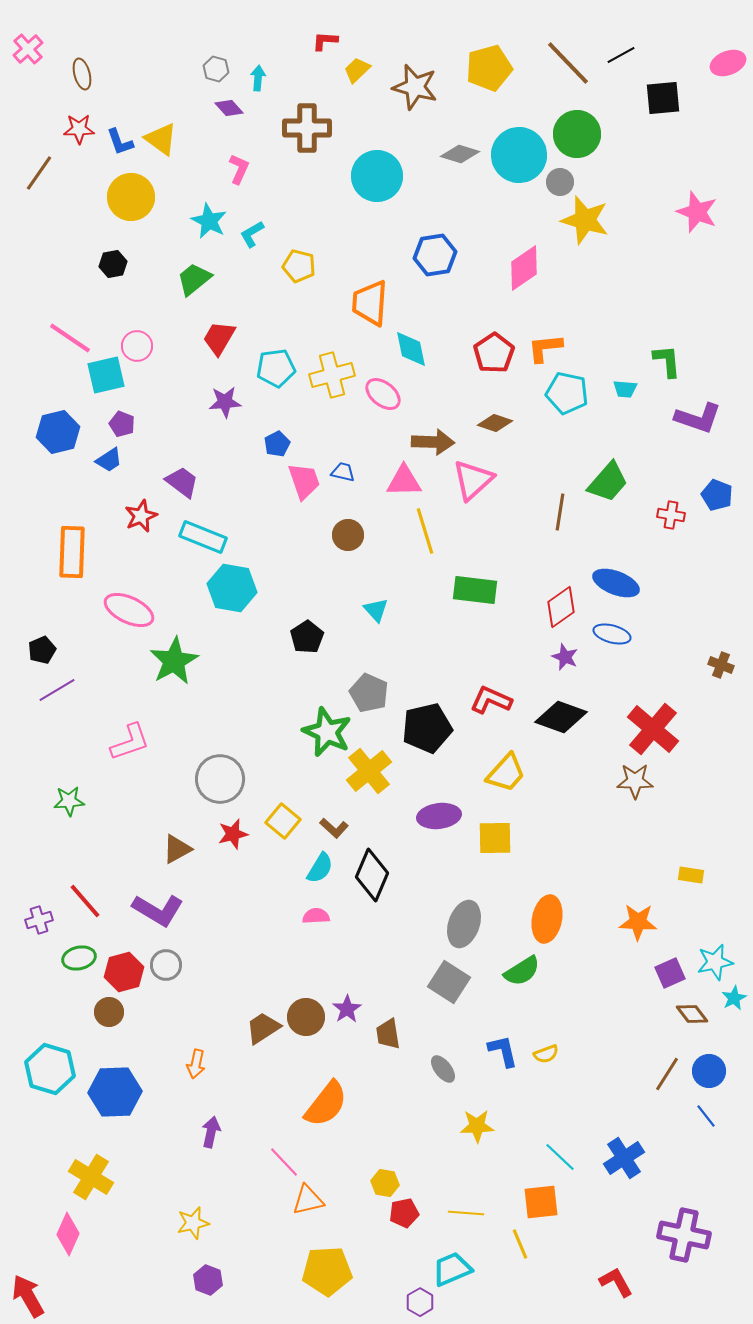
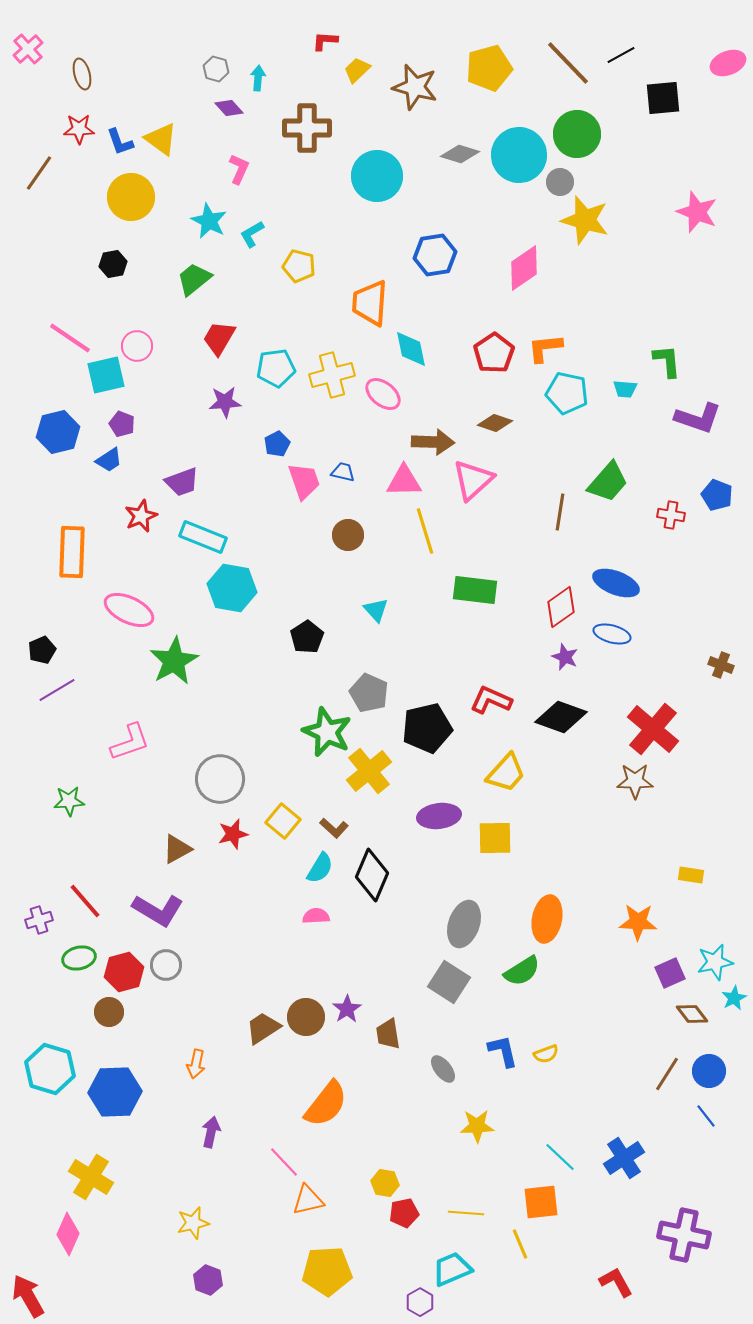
purple trapezoid at (182, 482): rotated 123 degrees clockwise
